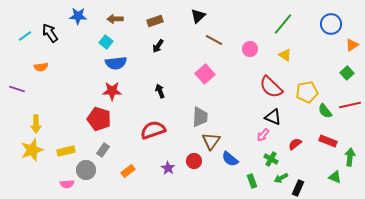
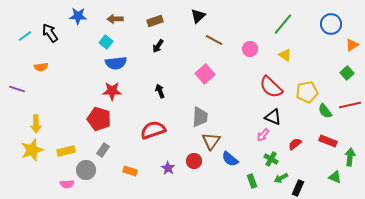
orange rectangle at (128, 171): moved 2 px right; rotated 56 degrees clockwise
